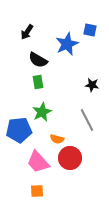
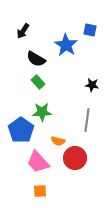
black arrow: moved 4 px left, 1 px up
blue star: moved 1 px left, 1 px down; rotated 15 degrees counterclockwise
black semicircle: moved 2 px left, 1 px up
green rectangle: rotated 32 degrees counterclockwise
green star: rotated 24 degrees clockwise
gray line: rotated 35 degrees clockwise
blue pentagon: moved 2 px right; rotated 30 degrees counterclockwise
orange semicircle: moved 1 px right, 2 px down
red circle: moved 5 px right
orange square: moved 3 px right
